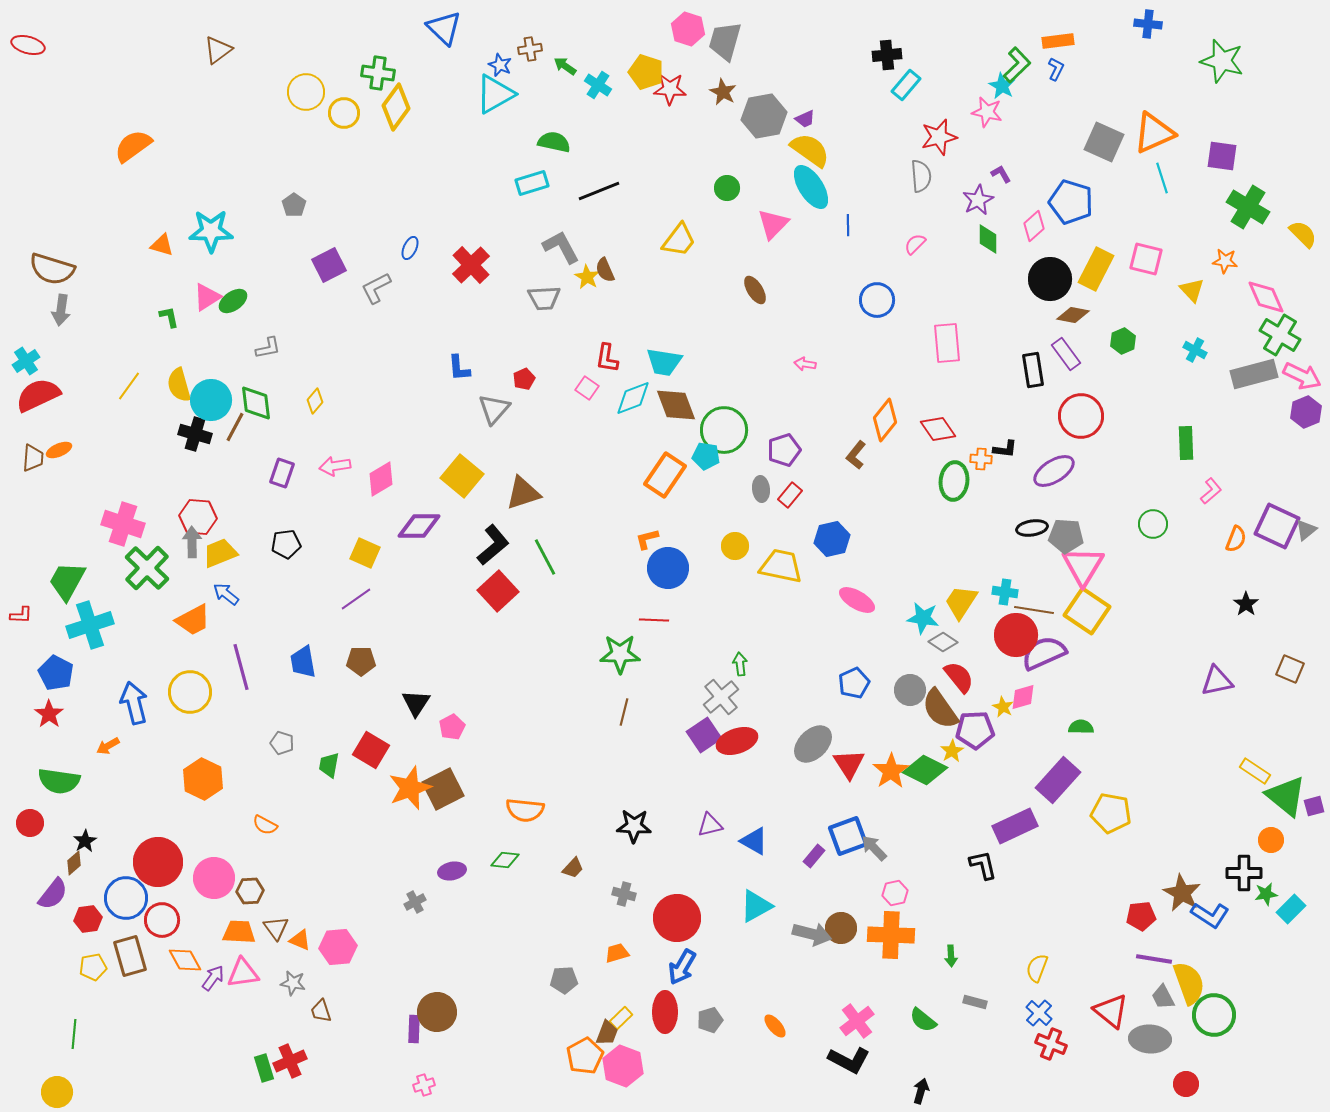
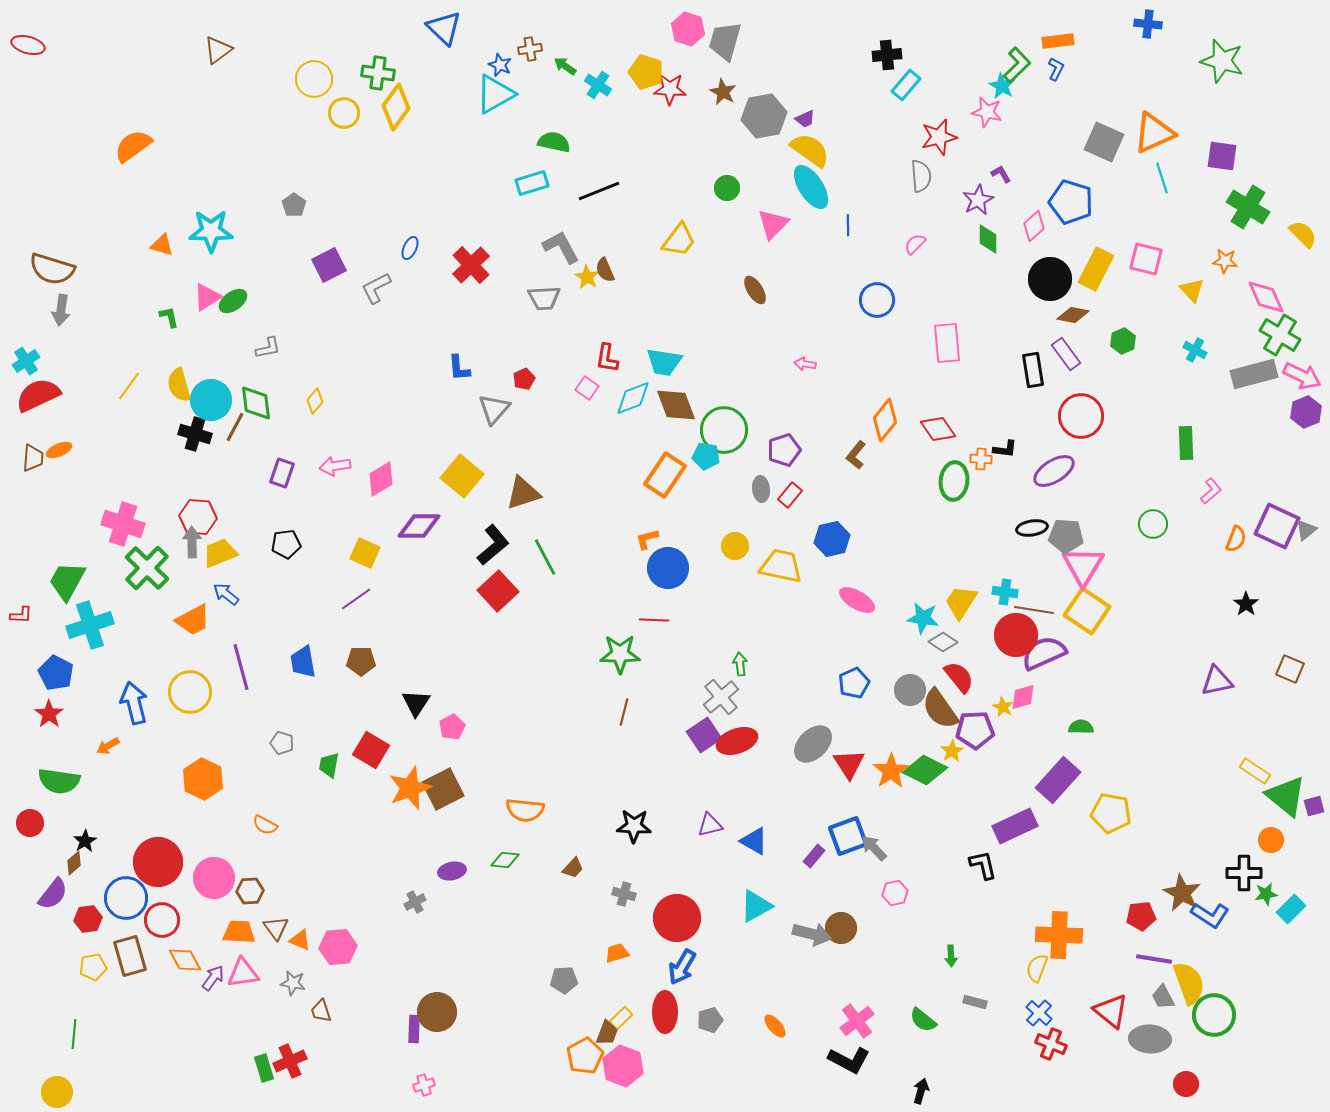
yellow circle at (306, 92): moved 8 px right, 13 px up
orange cross at (891, 935): moved 168 px right
